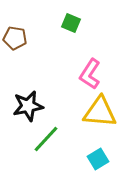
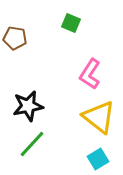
yellow triangle: moved 1 px left, 5 px down; rotated 33 degrees clockwise
green line: moved 14 px left, 5 px down
